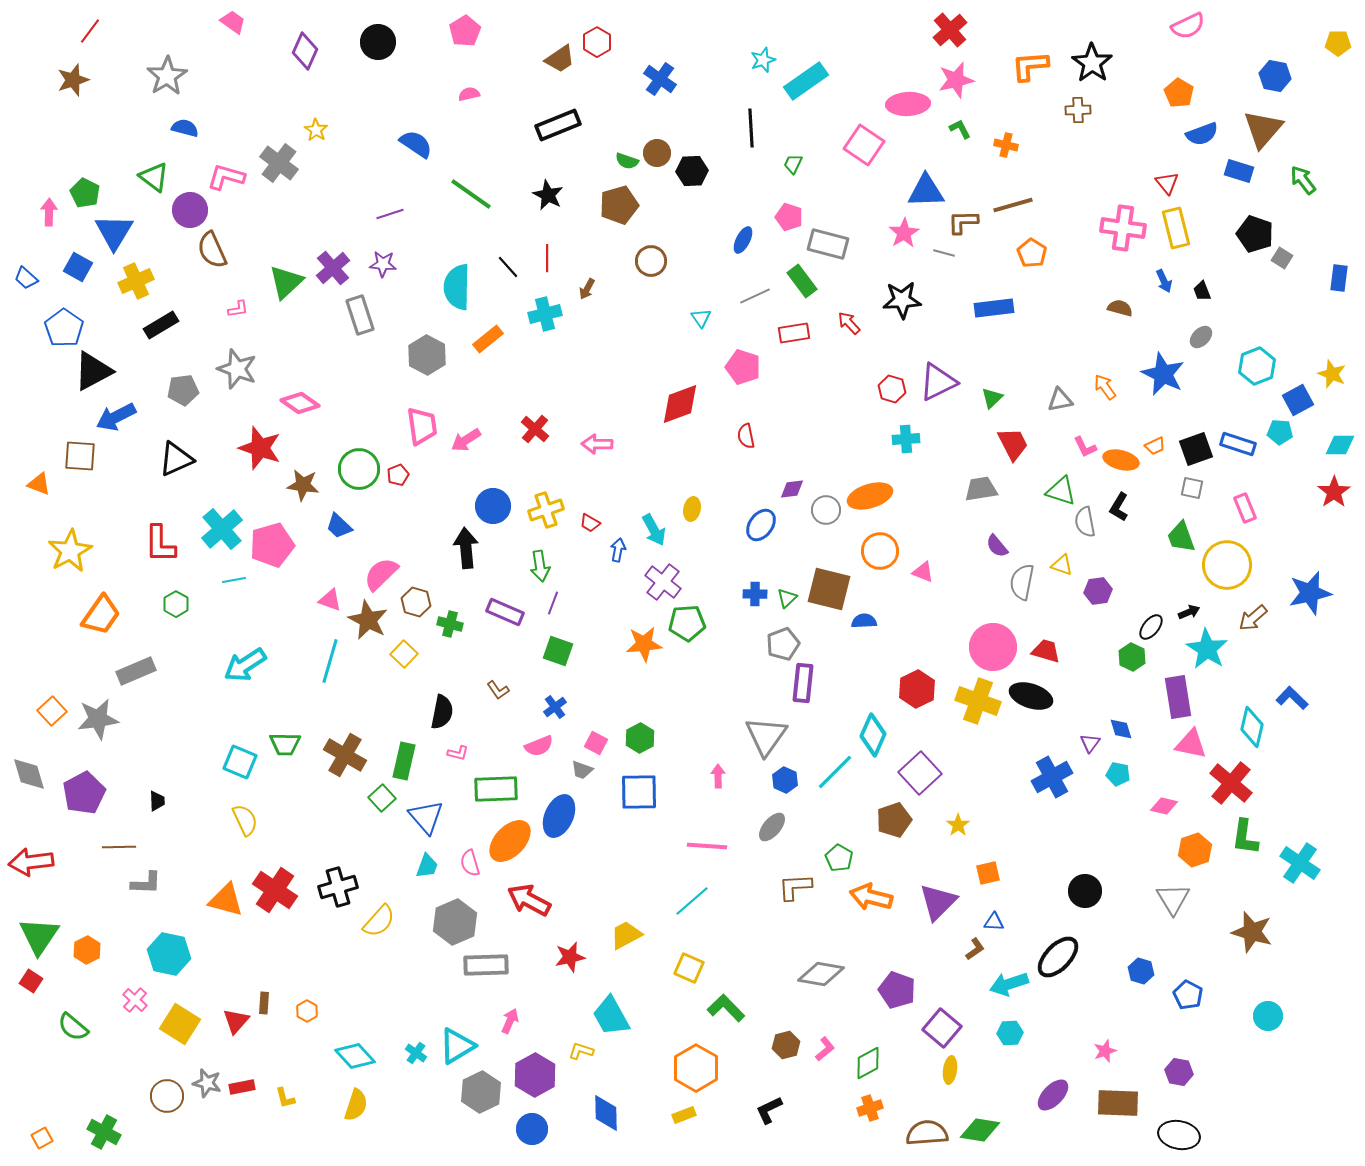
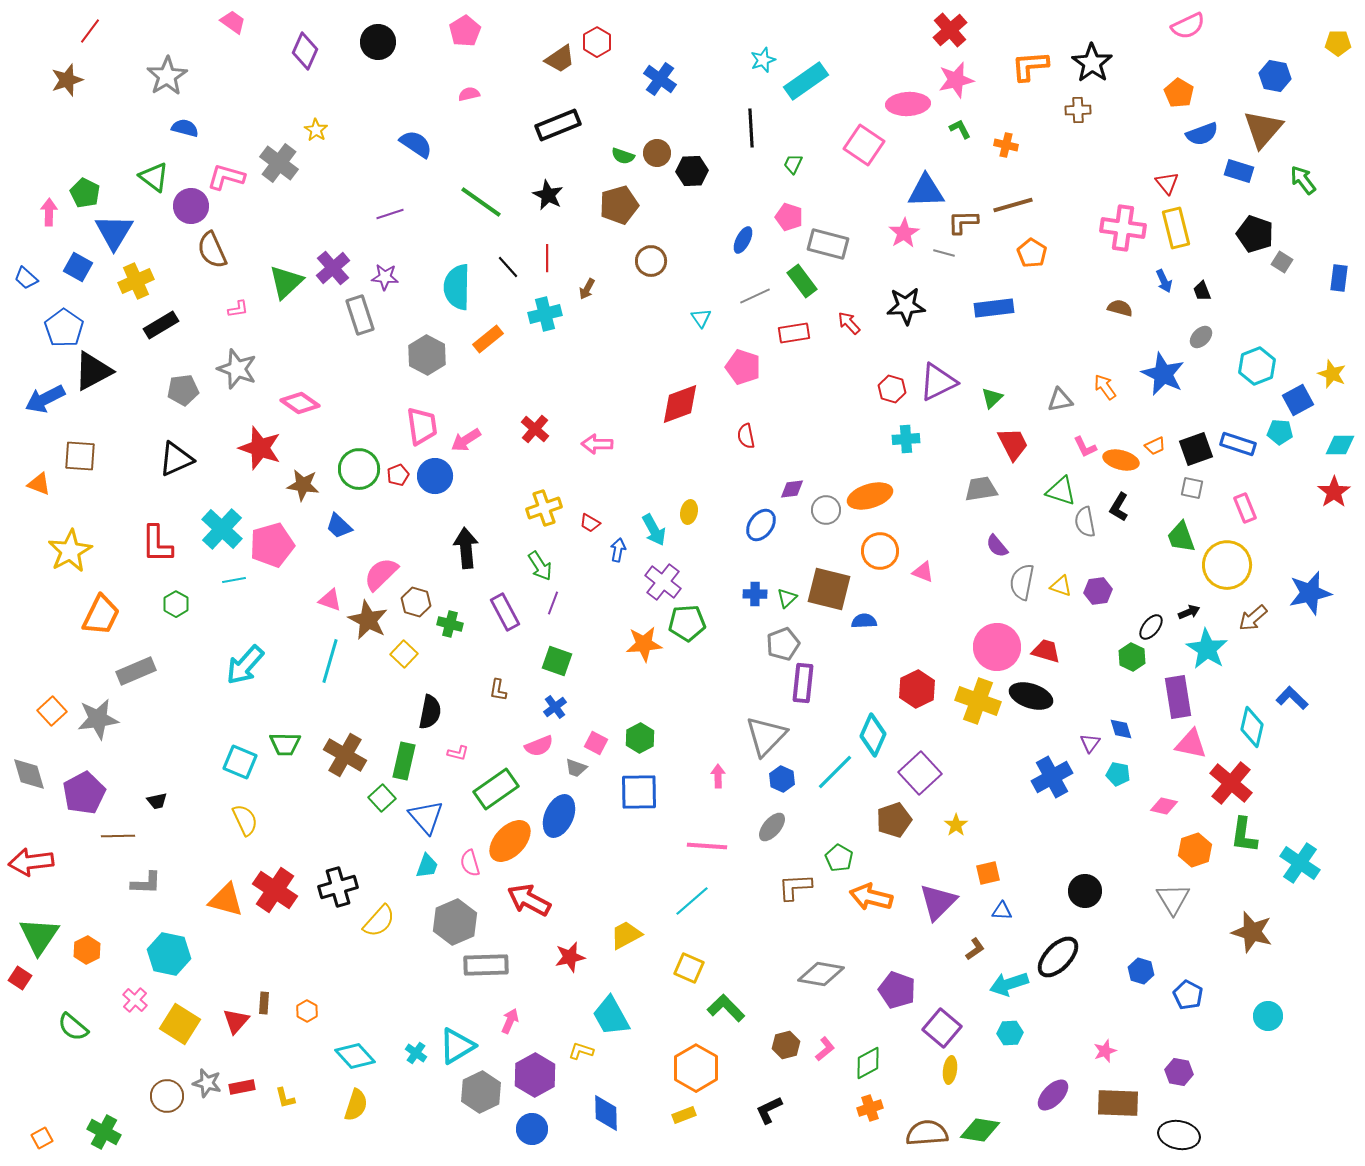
brown star at (73, 80): moved 6 px left
green semicircle at (627, 161): moved 4 px left, 5 px up
green line at (471, 194): moved 10 px right, 8 px down
purple circle at (190, 210): moved 1 px right, 4 px up
gray square at (1282, 258): moved 4 px down
purple star at (383, 264): moved 2 px right, 13 px down
black star at (902, 300): moved 4 px right, 6 px down
blue arrow at (116, 417): moved 71 px left, 18 px up
blue circle at (493, 506): moved 58 px left, 30 px up
yellow ellipse at (692, 509): moved 3 px left, 3 px down
yellow cross at (546, 510): moved 2 px left, 2 px up
cyan cross at (222, 529): rotated 6 degrees counterclockwise
red L-shape at (160, 544): moved 3 px left
yellow triangle at (1062, 565): moved 1 px left, 21 px down
green arrow at (540, 566): rotated 24 degrees counterclockwise
purple rectangle at (505, 612): rotated 39 degrees clockwise
orange trapezoid at (101, 615): rotated 9 degrees counterclockwise
pink circle at (993, 647): moved 4 px right
green square at (558, 651): moved 1 px left, 10 px down
cyan arrow at (245, 665): rotated 15 degrees counterclockwise
brown L-shape at (498, 690): rotated 45 degrees clockwise
black semicircle at (442, 712): moved 12 px left
gray triangle at (766, 736): rotated 9 degrees clockwise
gray trapezoid at (582, 770): moved 6 px left, 2 px up
blue hexagon at (785, 780): moved 3 px left, 1 px up
green rectangle at (496, 789): rotated 33 degrees counterclockwise
black trapezoid at (157, 801): rotated 80 degrees clockwise
yellow star at (958, 825): moved 2 px left
green L-shape at (1245, 837): moved 1 px left, 2 px up
brown line at (119, 847): moved 1 px left, 11 px up
blue triangle at (994, 922): moved 8 px right, 11 px up
red square at (31, 981): moved 11 px left, 3 px up
